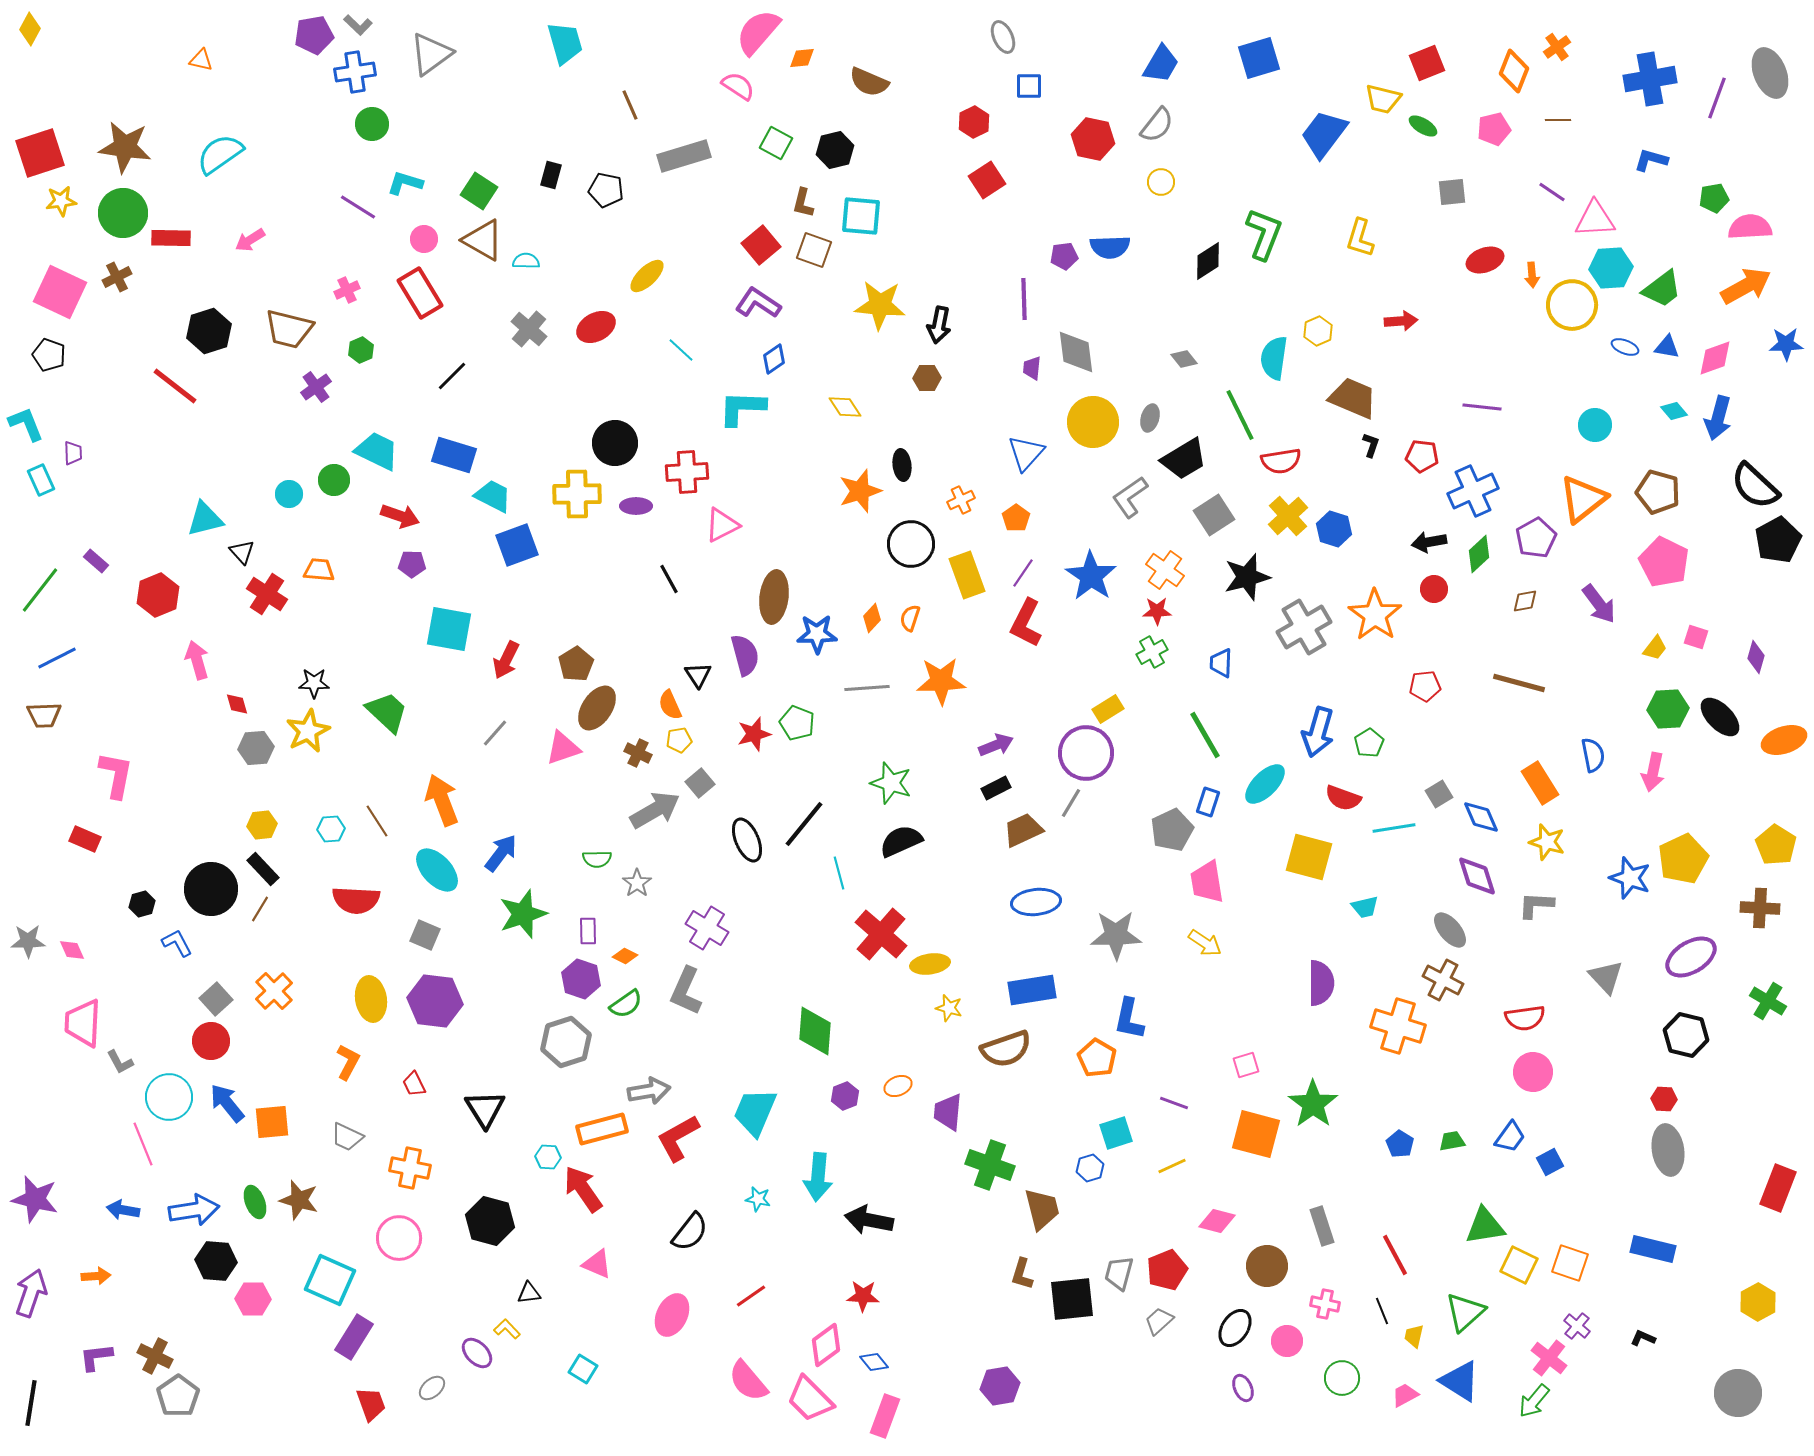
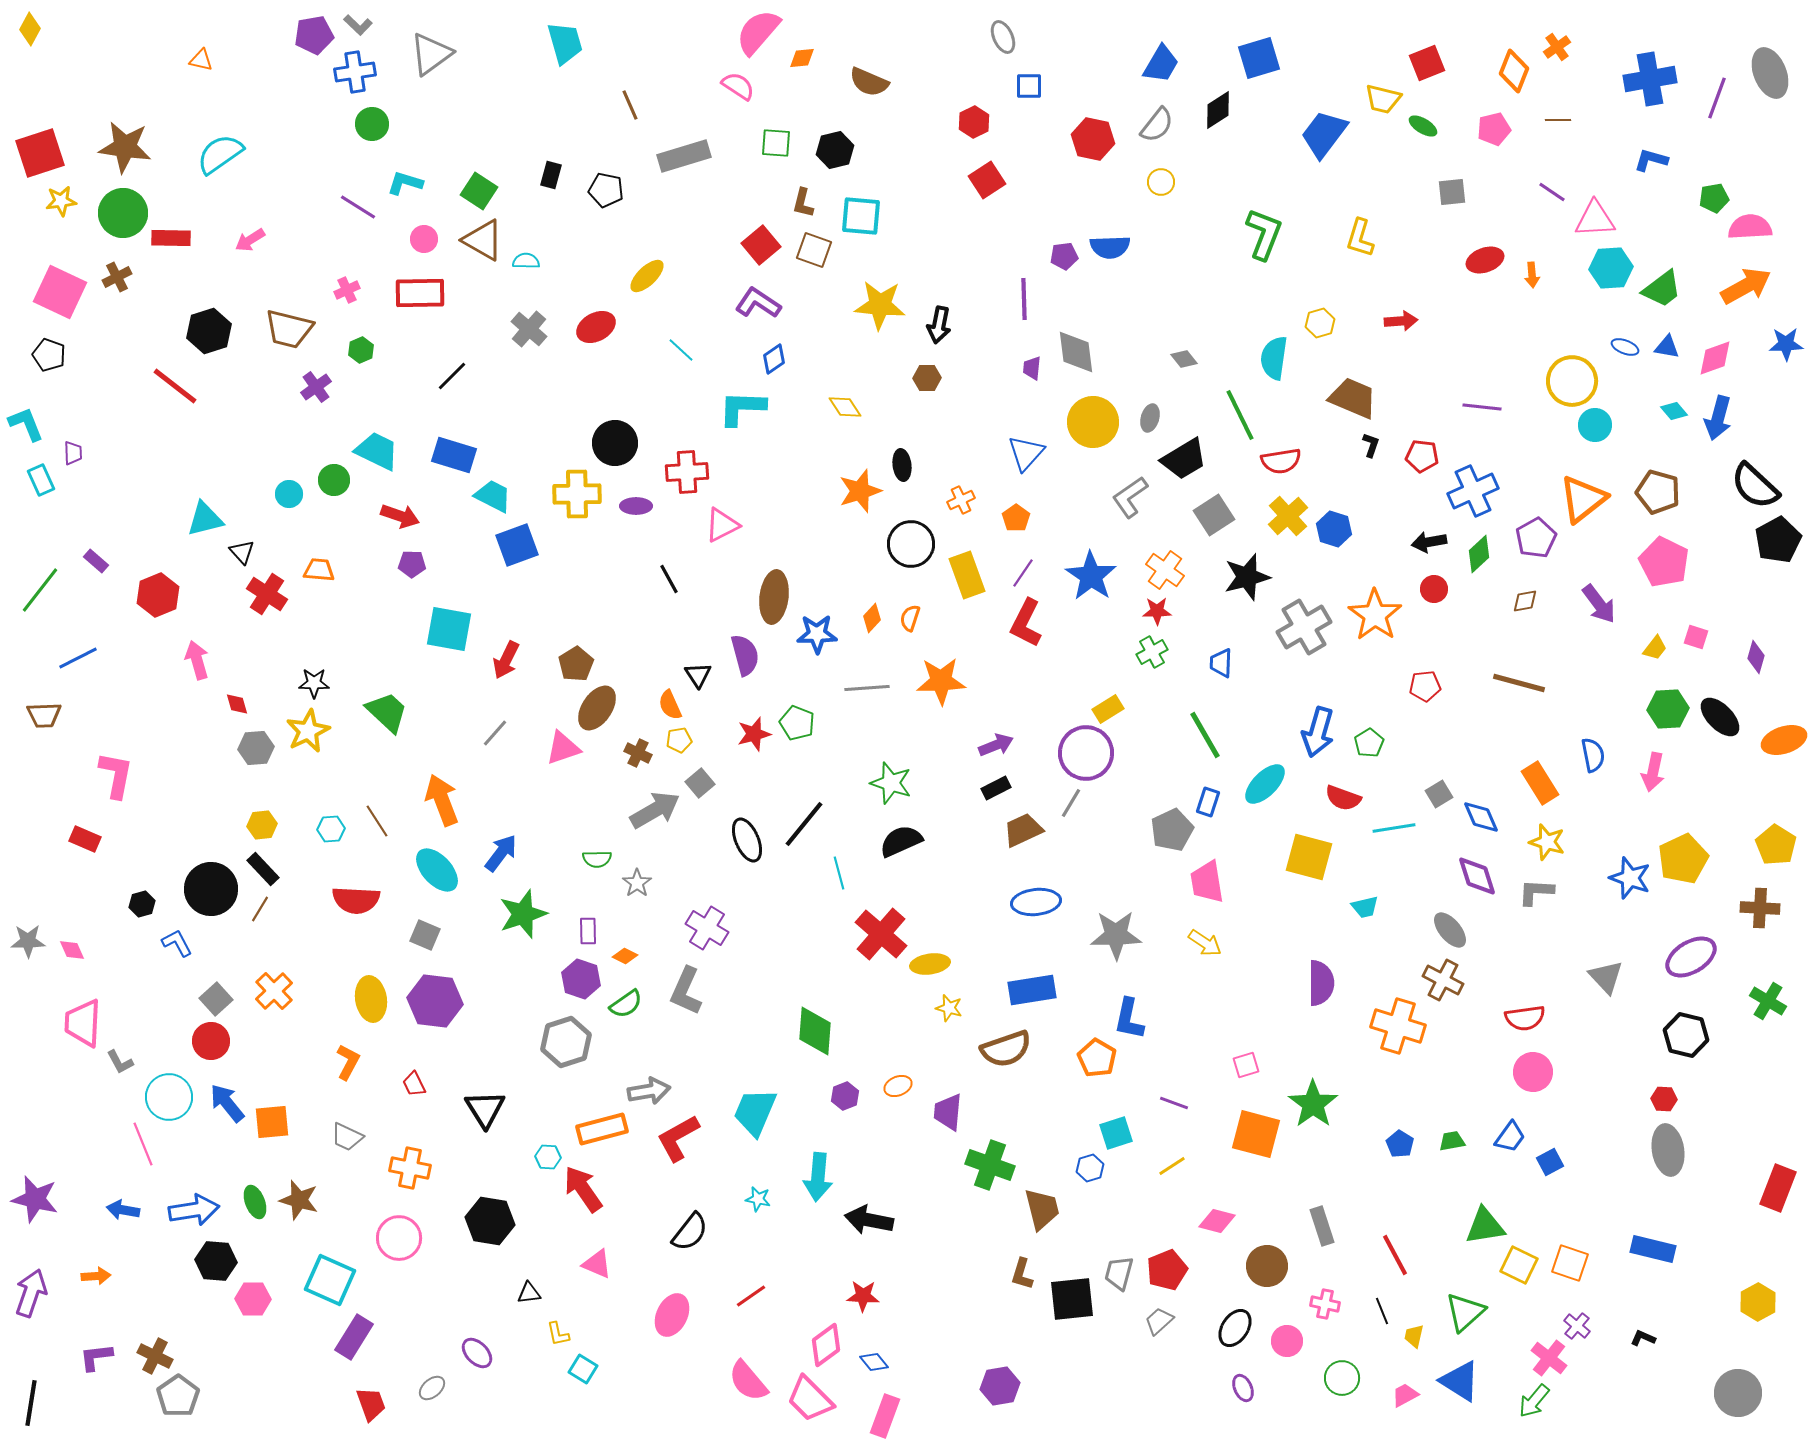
green square at (776, 143): rotated 24 degrees counterclockwise
black diamond at (1208, 261): moved 10 px right, 151 px up
red rectangle at (420, 293): rotated 60 degrees counterclockwise
yellow circle at (1572, 305): moved 76 px down
yellow hexagon at (1318, 331): moved 2 px right, 8 px up; rotated 8 degrees clockwise
blue line at (57, 658): moved 21 px right
gray L-shape at (1536, 905): moved 13 px up
yellow line at (1172, 1166): rotated 8 degrees counterclockwise
black hexagon at (490, 1221): rotated 6 degrees counterclockwise
yellow L-shape at (507, 1329): moved 51 px right, 5 px down; rotated 148 degrees counterclockwise
